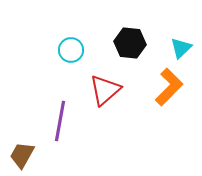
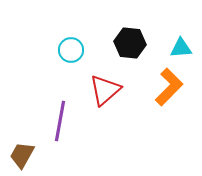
cyan triangle: rotated 40 degrees clockwise
